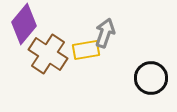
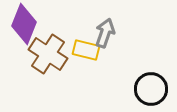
purple diamond: rotated 18 degrees counterclockwise
yellow rectangle: rotated 24 degrees clockwise
black circle: moved 11 px down
